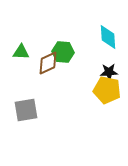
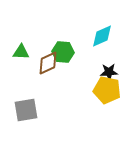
cyan diamond: moved 6 px left, 1 px up; rotated 70 degrees clockwise
